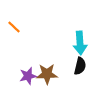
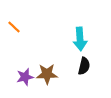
cyan arrow: moved 4 px up
black semicircle: moved 4 px right
purple star: moved 3 px left, 1 px down
